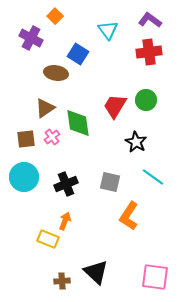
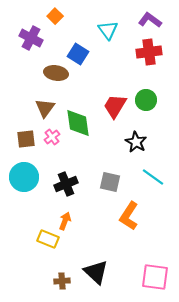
brown triangle: rotated 20 degrees counterclockwise
